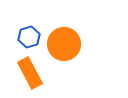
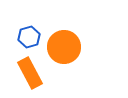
orange circle: moved 3 px down
